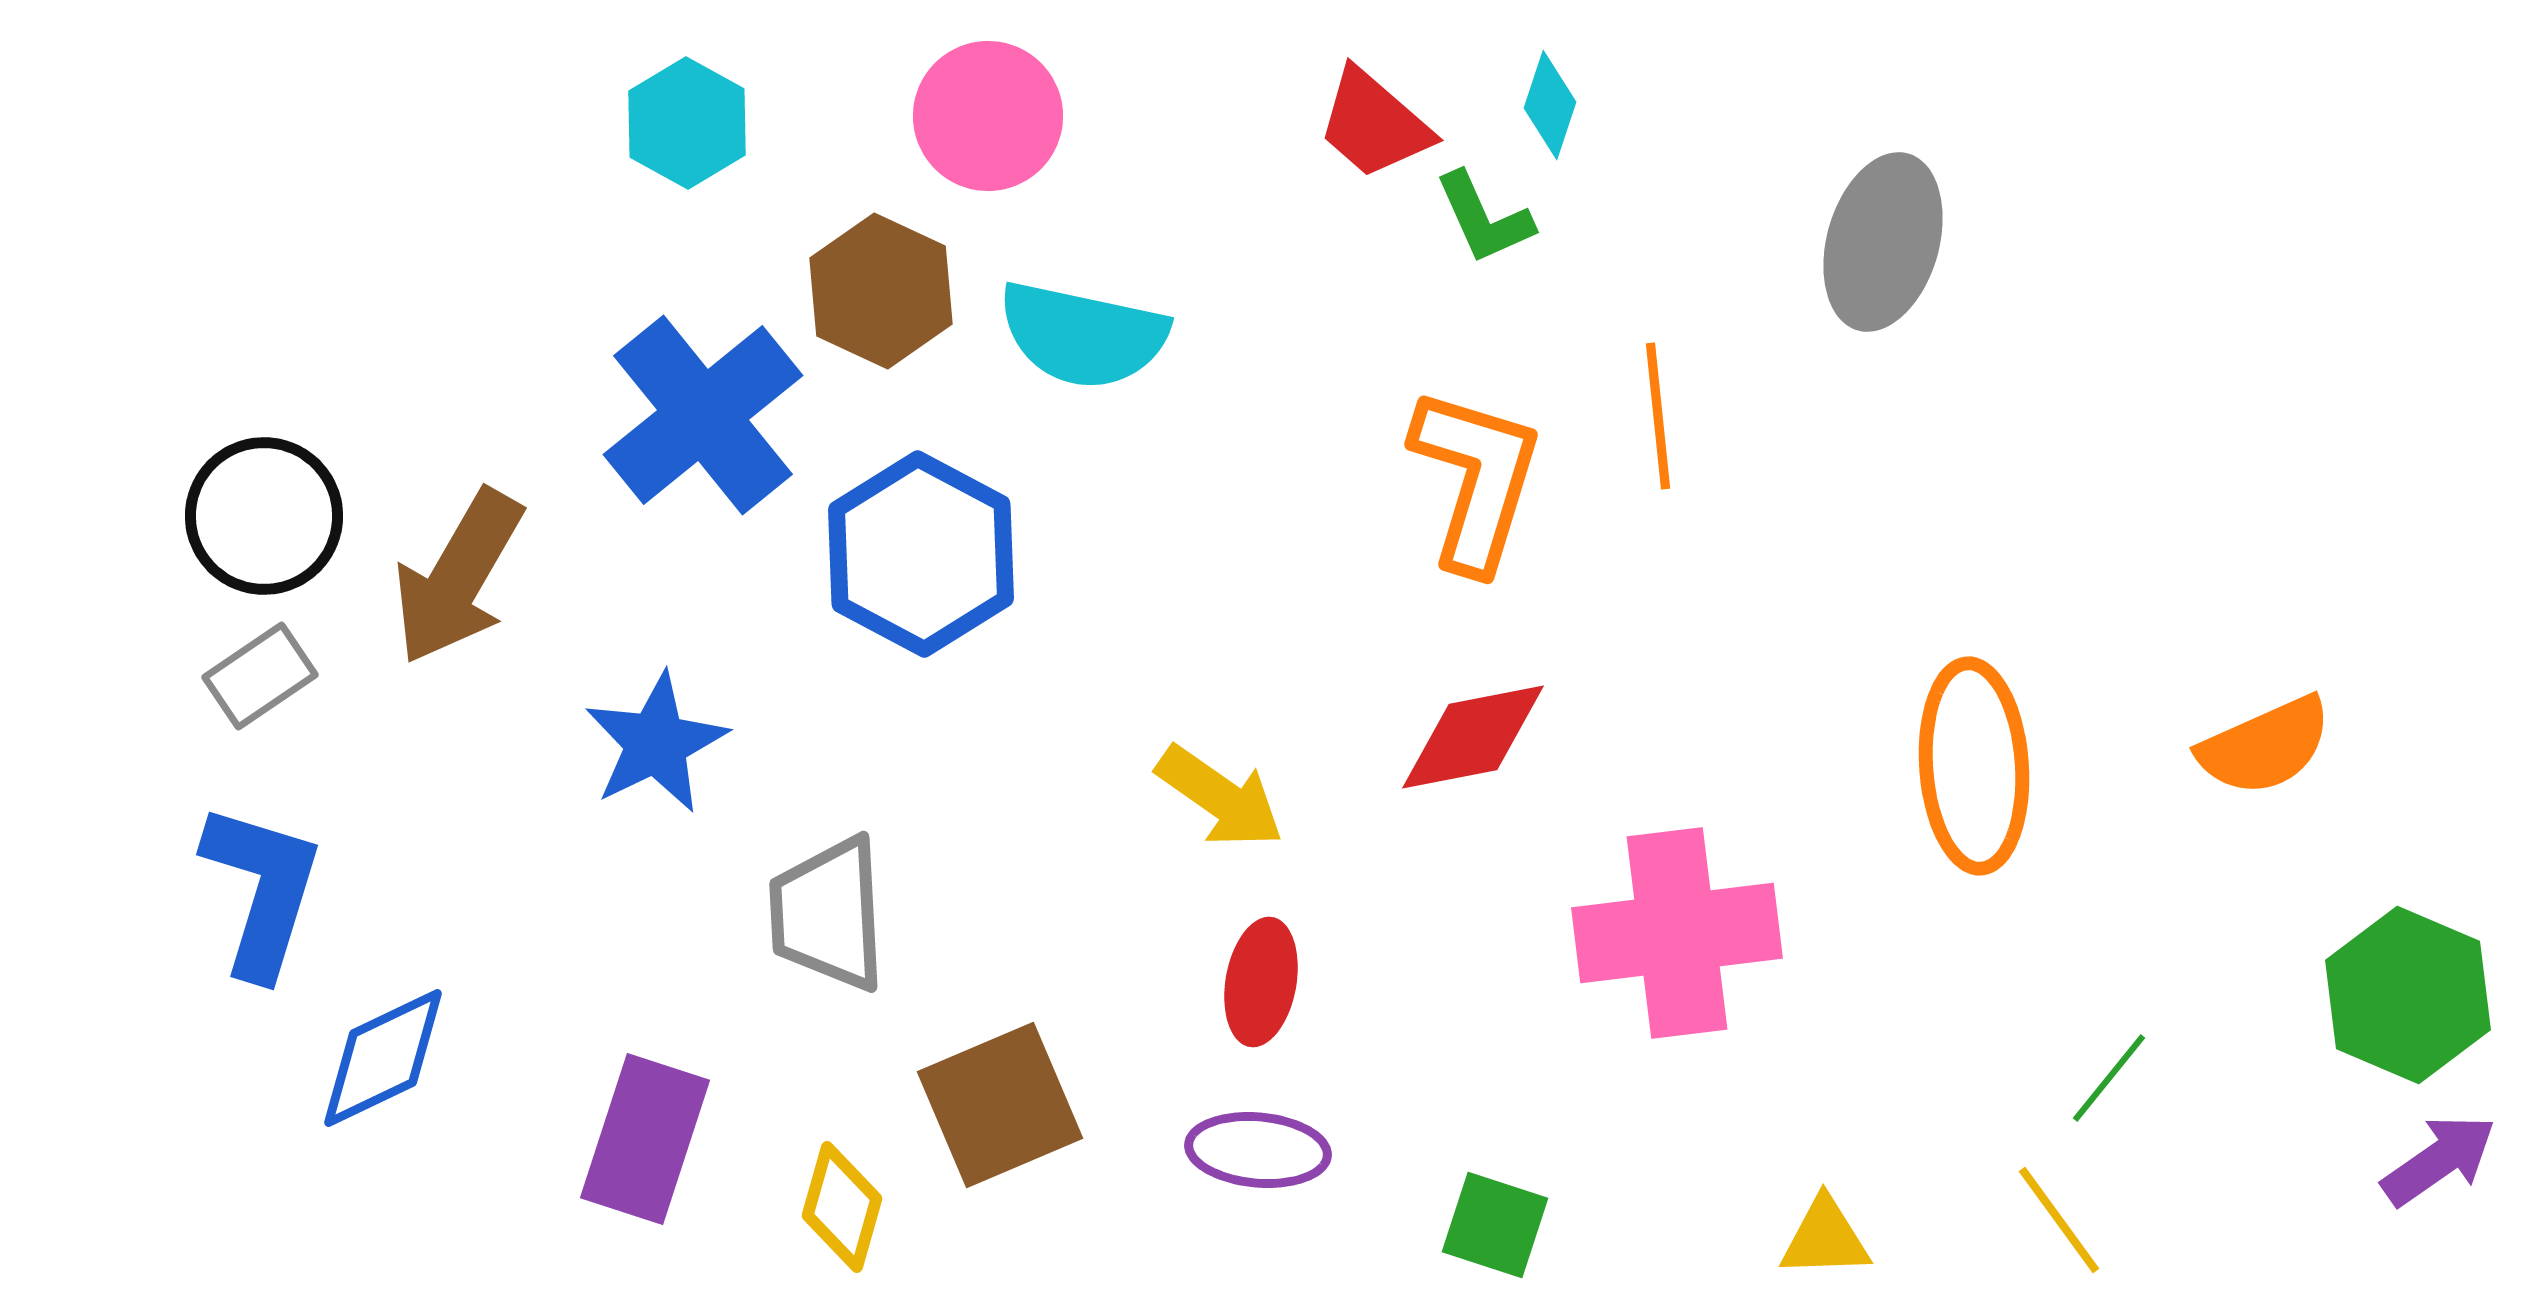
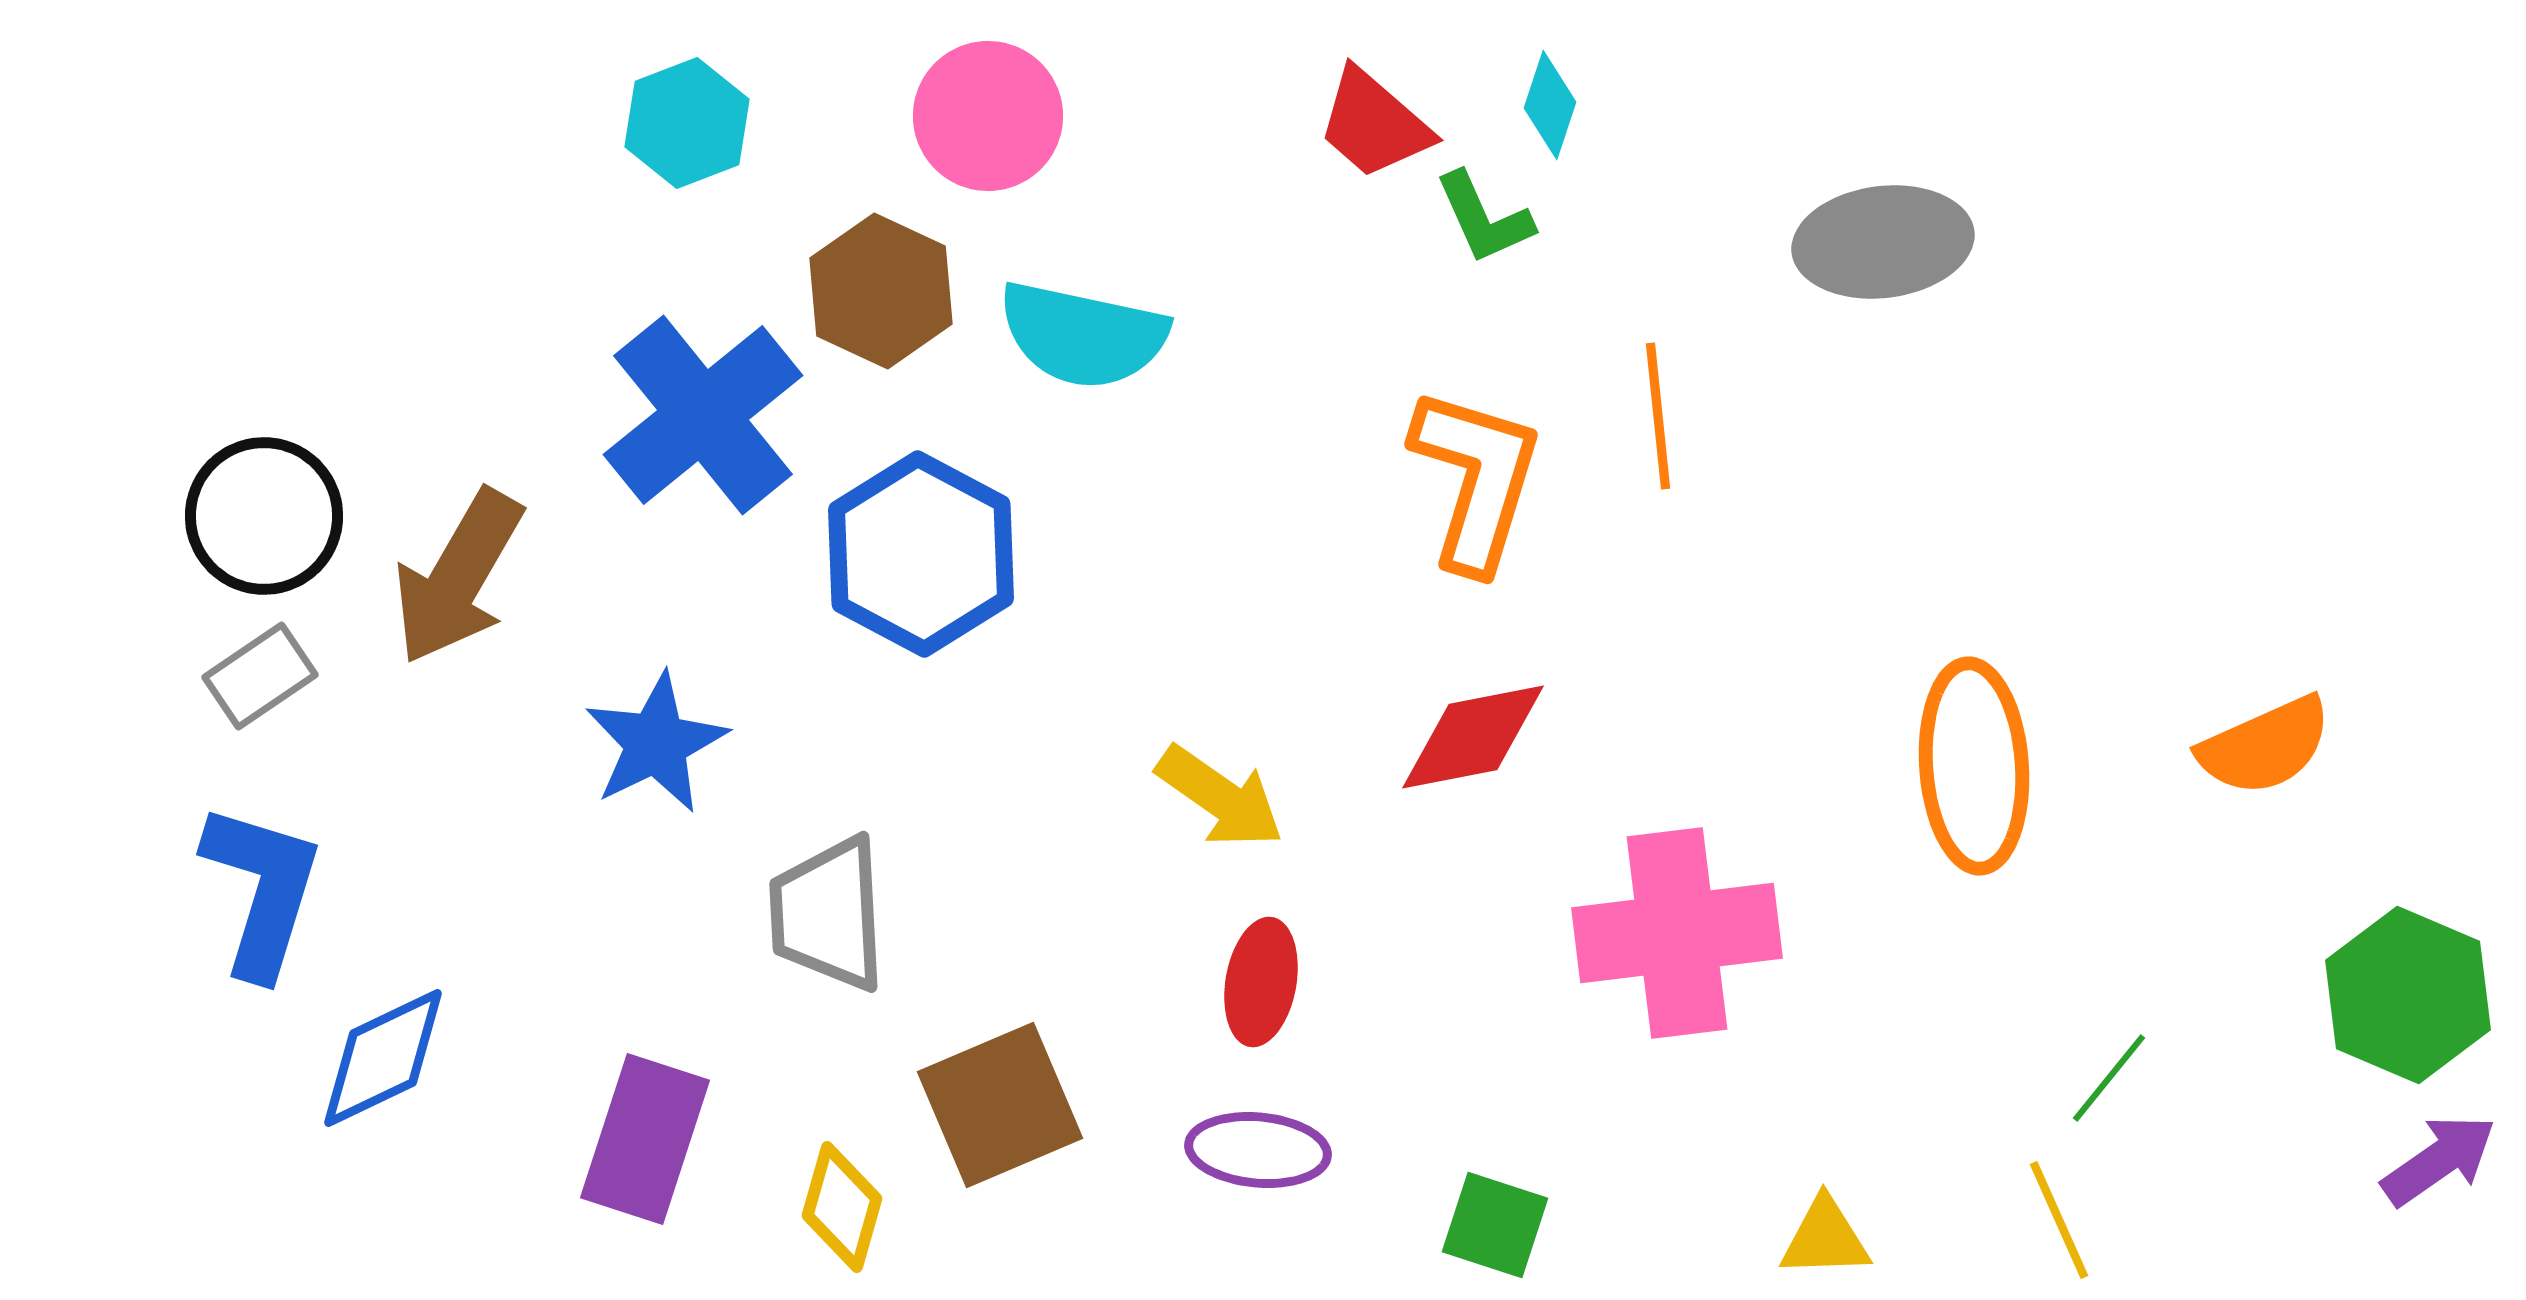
cyan hexagon: rotated 10 degrees clockwise
gray ellipse: rotated 67 degrees clockwise
yellow line: rotated 12 degrees clockwise
